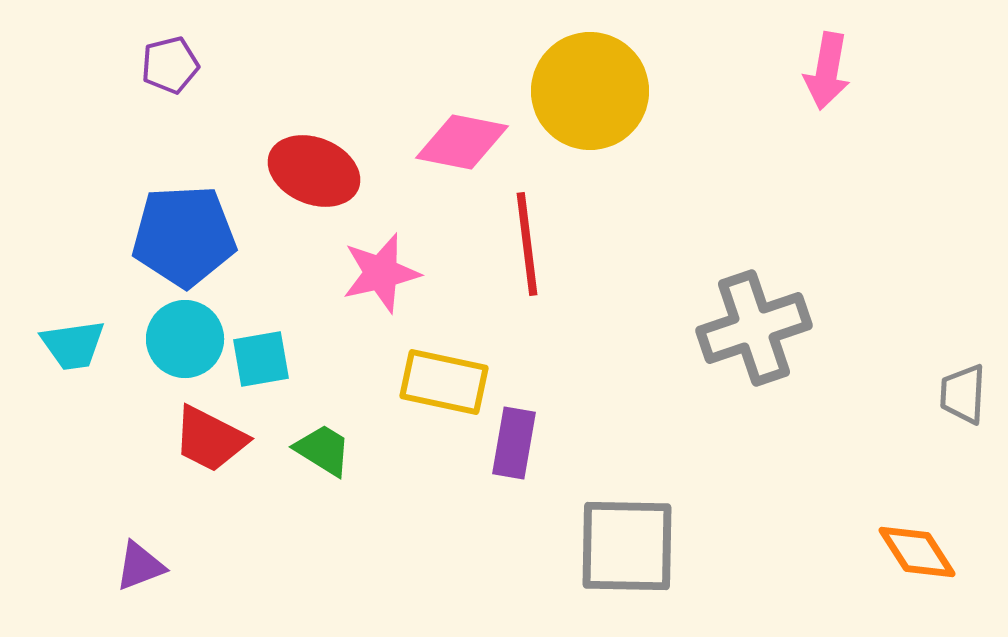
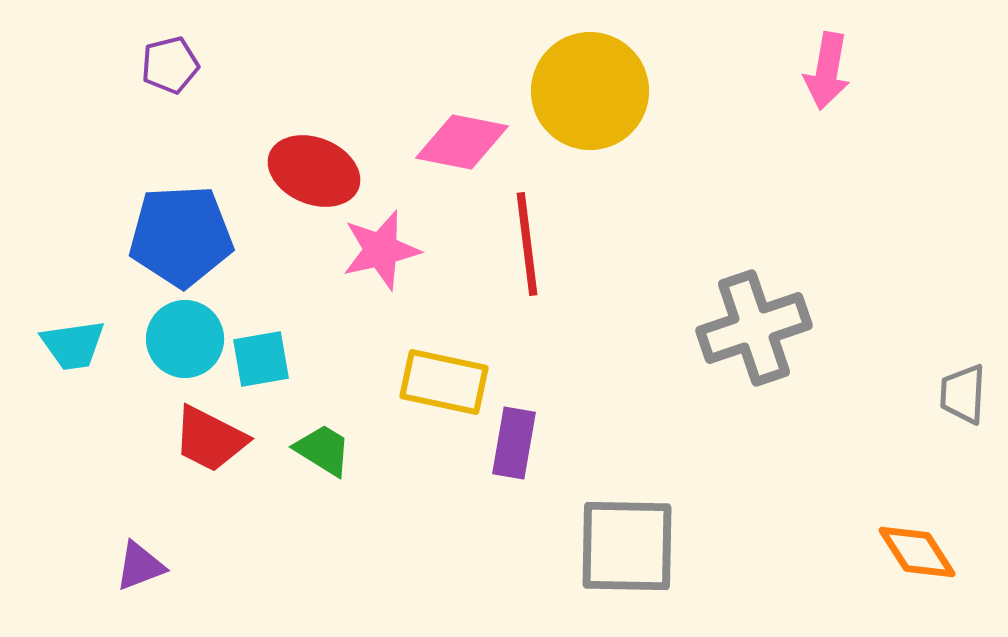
blue pentagon: moved 3 px left
pink star: moved 23 px up
